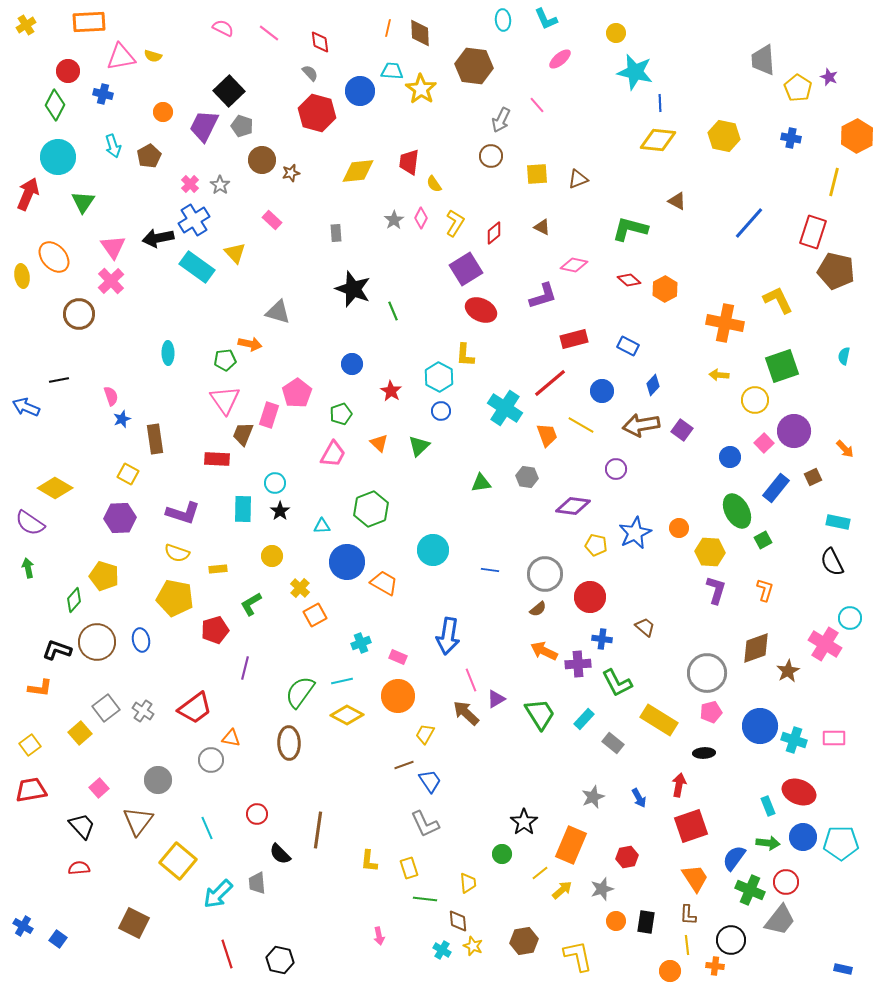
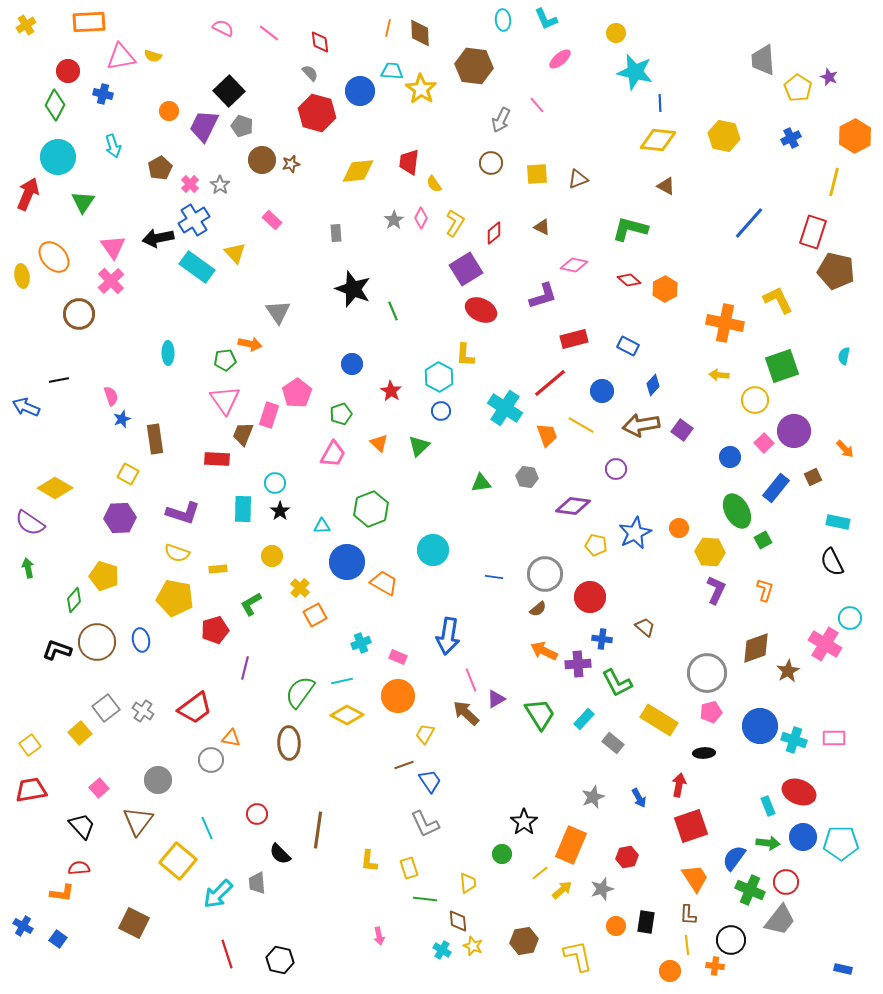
orange circle at (163, 112): moved 6 px right, 1 px up
orange hexagon at (857, 136): moved 2 px left
blue cross at (791, 138): rotated 36 degrees counterclockwise
brown pentagon at (149, 156): moved 11 px right, 12 px down
brown circle at (491, 156): moved 7 px down
brown star at (291, 173): moved 9 px up
brown triangle at (677, 201): moved 11 px left, 15 px up
gray triangle at (278, 312): rotated 40 degrees clockwise
blue line at (490, 570): moved 4 px right, 7 px down
purple L-shape at (716, 590): rotated 8 degrees clockwise
orange L-shape at (40, 688): moved 22 px right, 205 px down
orange circle at (616, 921): moved 5 px down
